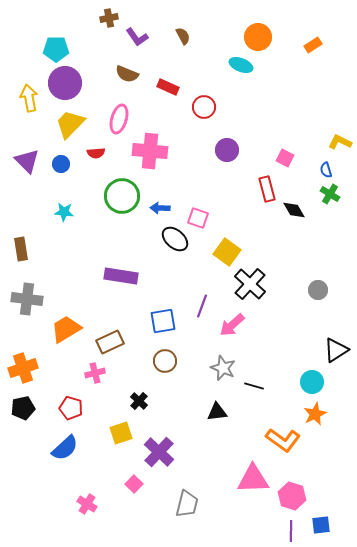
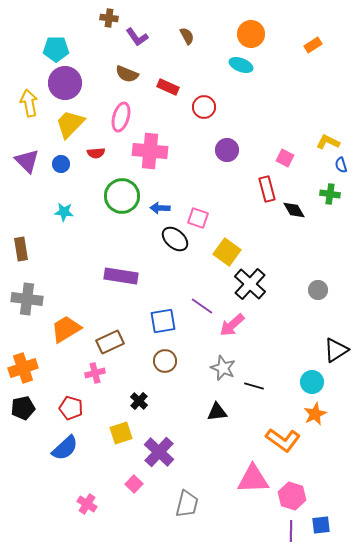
brown cross at (109, 18): rotated 18 degrees clockwise
brown semicircle at (183, 36): moved 4 px right
orange circle at (258, 37): moved 7 px left, 3 px up
yellow arrow at (29, 98): moved 5 px down
pink ellipse at (119, 119): moved 2 px right, 2 px up
yellow L-shape at (340, 142): moved 12 px left
blue semicircle at (326, 170): moved 15 px right, 5 px up
green cross at (330, 194): rotated 24 degrees counterclockwise
purple line at (202, 306): rotated 75 degrees counterclockwise
